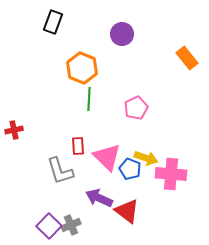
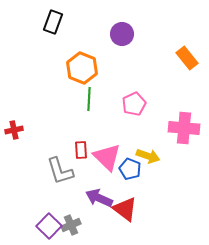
pink pentagon: moved 2 px left, 4 px up
red rectangle: moved 3 px right, 4 px down
yellow arrow: moved 2 px right, 2 px up
pink cross: moved 13 px right, 46 px up
red triangle: moved 2 px left, 2 px up
